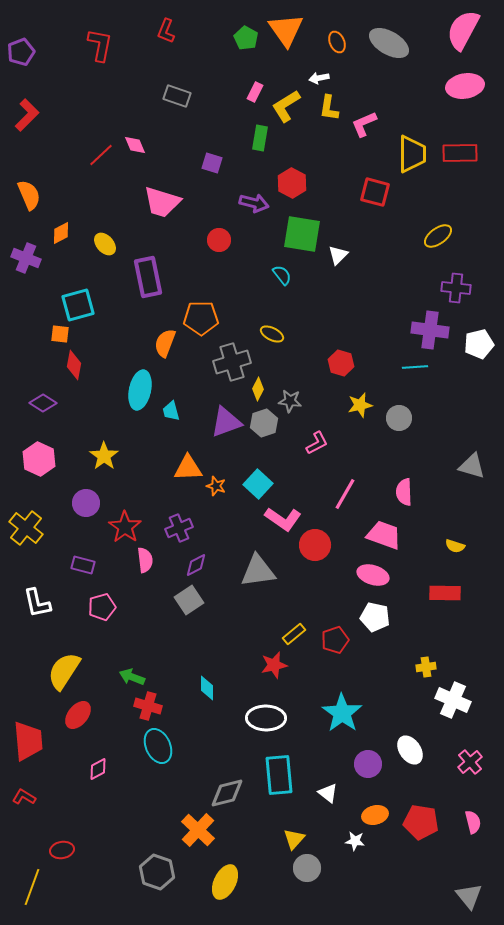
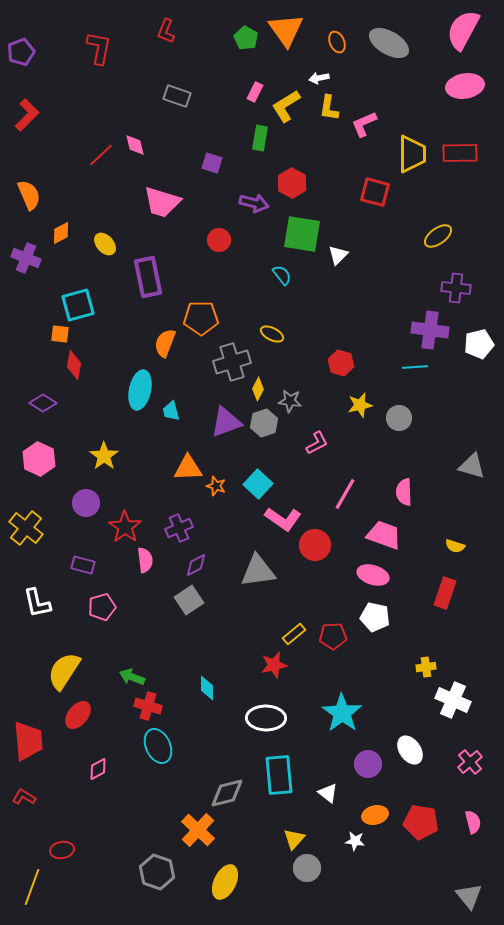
red L-shape at (100, 45): moved 1 px left, 3 px down
pink diamond at (135, 145): rotated 10 degrees clockwise
red rectangle at (445, 593): rotated 72 degrees counterclockwise
red pentagon at (335, 640): moved 2 px left, 4 px up; rotated 16 degrees clockwise
